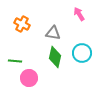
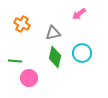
pink arrow: rotated 96 degrees counterclockwise
gray triangle: rotated 21 degrees counterclockwise
